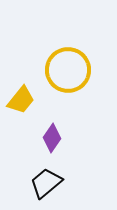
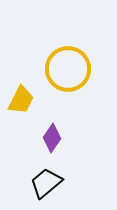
yellow circle: moved 1 px up
yellow trapezoid: rotated 12 degrees counterclockwise
